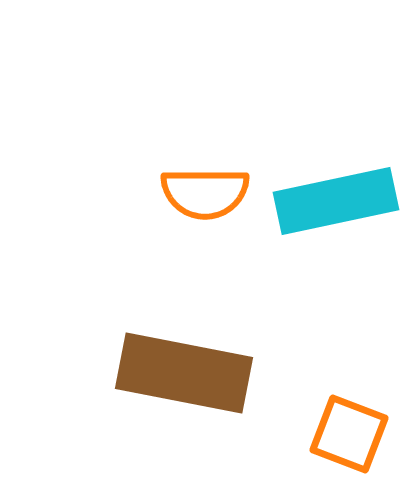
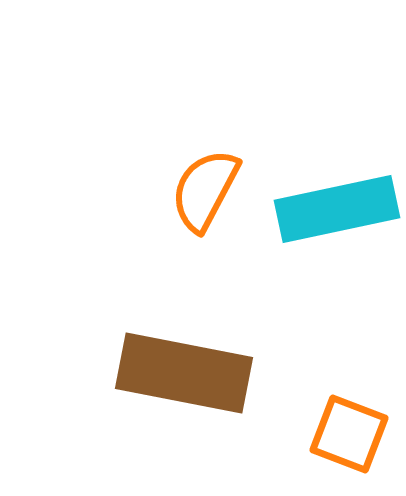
orange semicircle: moved 3 px up; rotated 118 degrees clockwise
cyan rectangle: moved 1 px right, 8 px down
